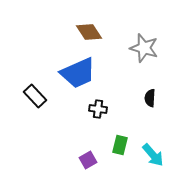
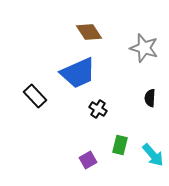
black cross: rotated 24 degrees clockwise
